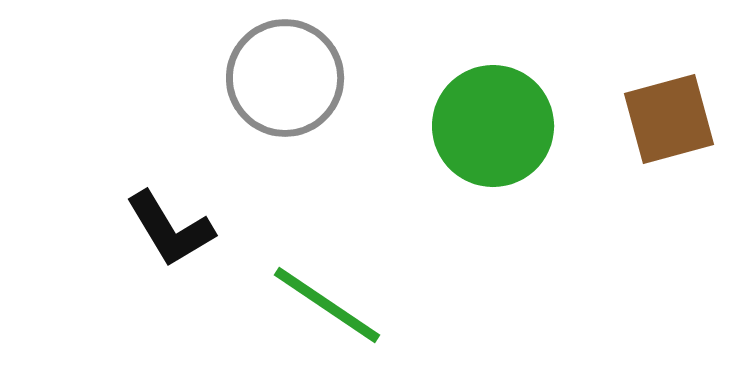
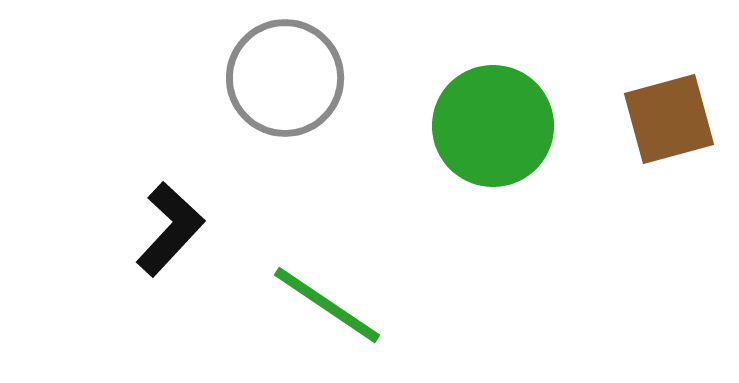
black L-shape: rotated 106 degrees counterclockwise
